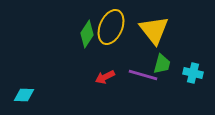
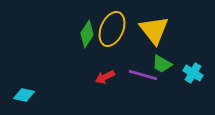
yellow ellipse: moved 1 px right, 2 px down
green trapezoid: rotated 105 degrees clockwise
cyan cross: rotated 18 degrees clockwise
cyan diamond: rotated 10 degrees clockwise
